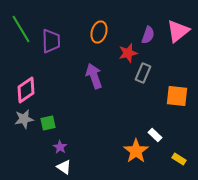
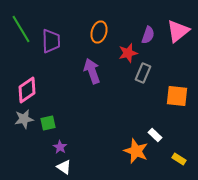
purple arrow: moved 2 px left, 5 px up
pink diamond: moved 1 px right
orange star: rotated 15 degrees counterclockwise
